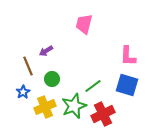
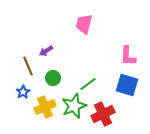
green circle: moved 1 px right, 1 px up
green line: moved 5 px left, 2 px up
